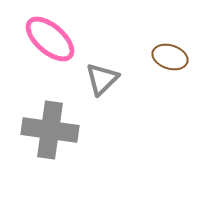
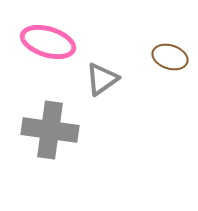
pink ellipse: moved 2 px left, 3 px down; rotated 24 degrees counterclockwise
gray triangle: rotated 9 degrees clockwise
